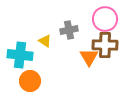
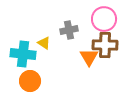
pink circle: moved 1 px left
yellow triangle: moved 1 px left, 2 px down
cyan cross: moved 3 px right, 1 px up
